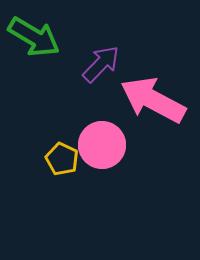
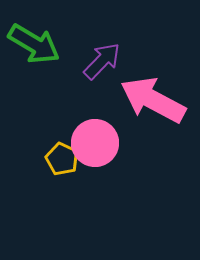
green arrow: moved 7 px down
purple arrow: moved 1 px right, 3 px up
pink circle: moved 7 px left, 2 px up
